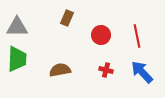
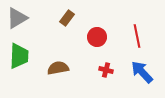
brown rectangle: rotated 14 degrees clockwise
gray triangle: moved 9 px up; rotated 30 degrees counterclockwise
red circle: moved 4 px left, 2 px down
green trapezoid: moved 2 px right, 3 px up
brown semicircle: moved 2 px left, 2 px up
